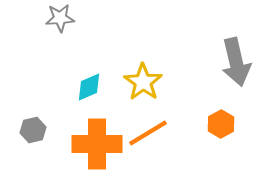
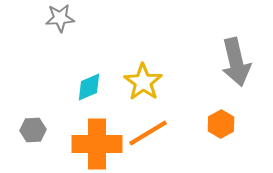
gray hexagon: rotated 10 degrees clockwise
